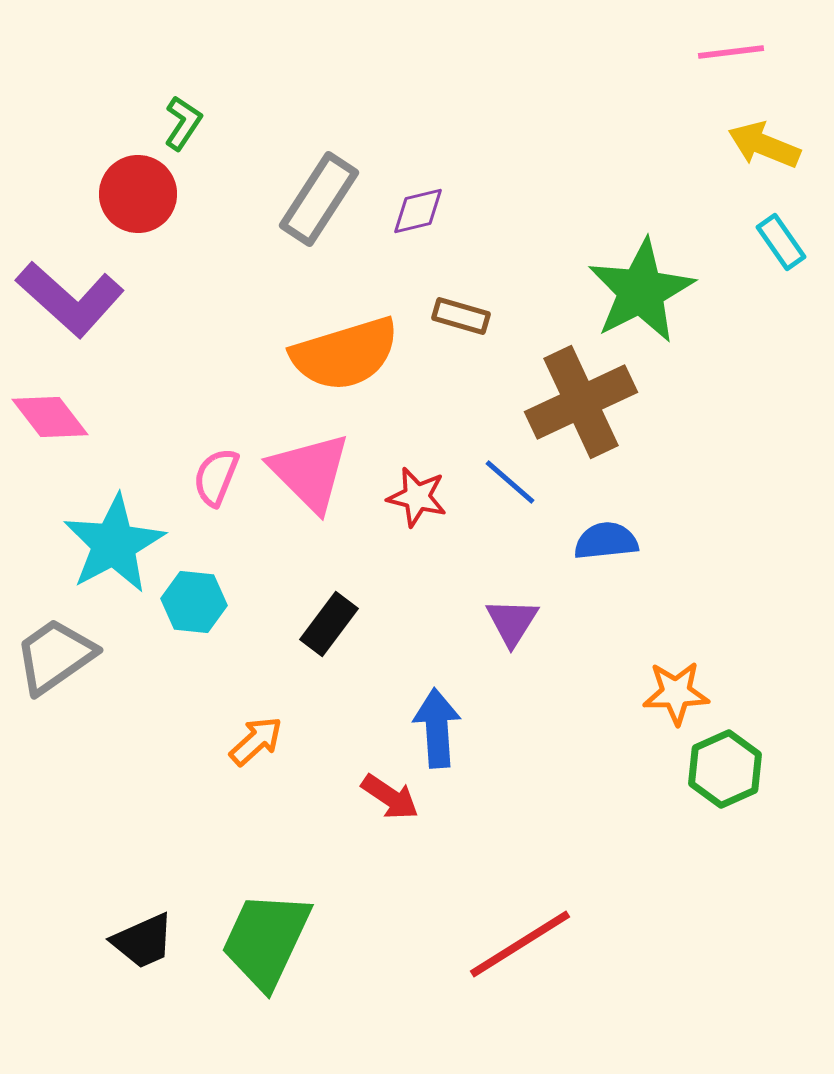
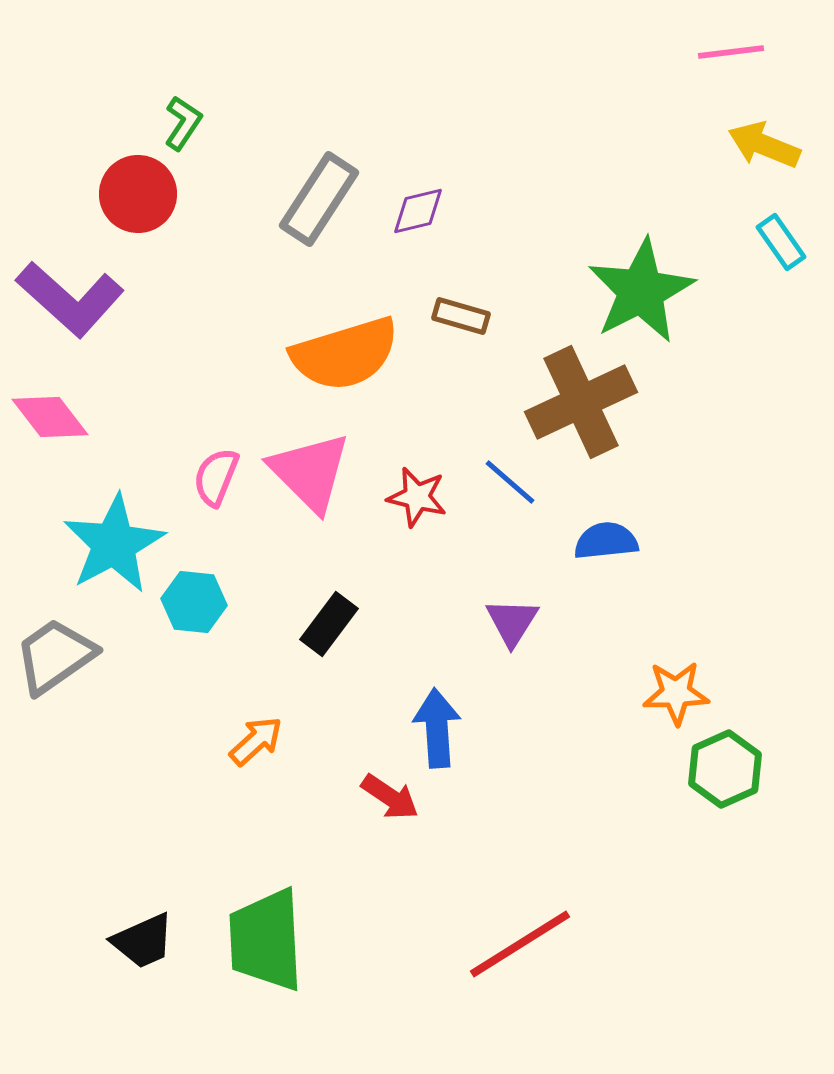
green trapezoid: rotated 28 degrees counterclockwise
